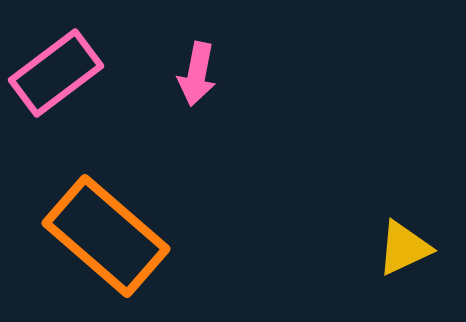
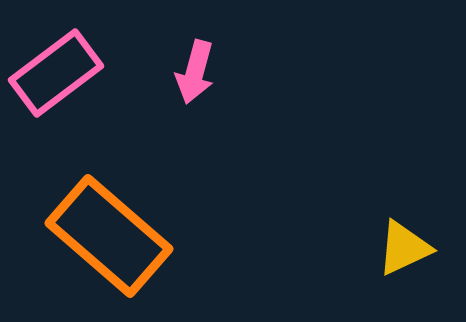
pink arrow: moved 2 px left, 2 px up; rotated 4 degrees clockwise
orange rectangle: moved 3 px right
